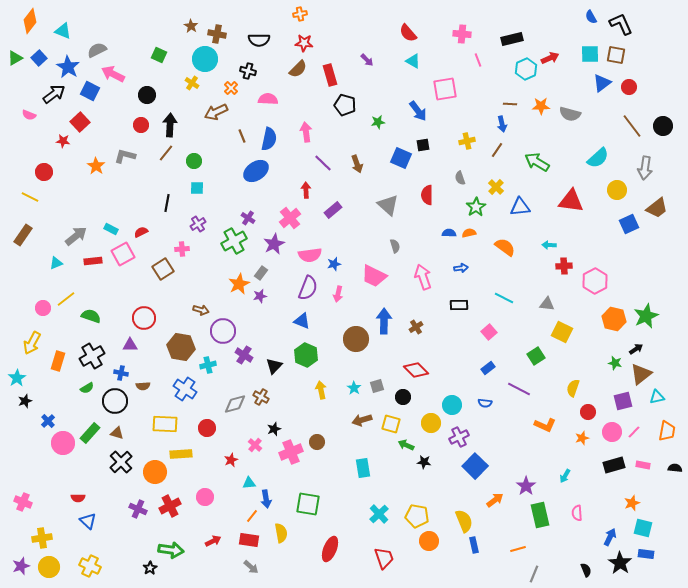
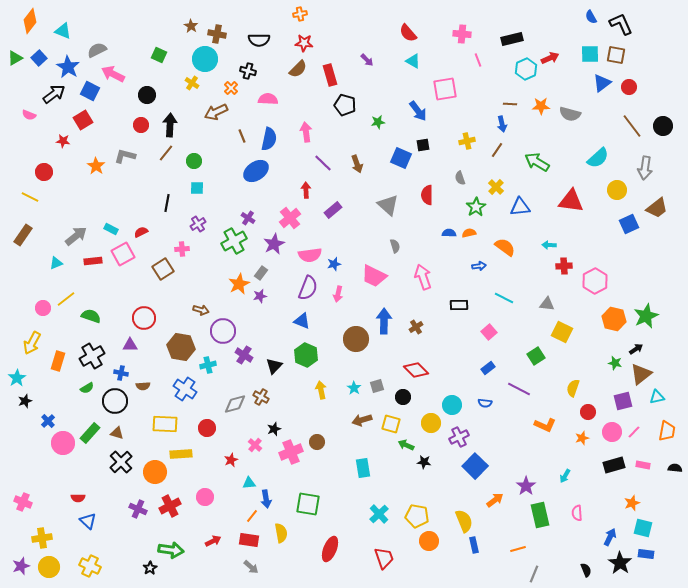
red square at (80, 122): moved 3 px right, 2 px up; rotated 12 degrees clockwise
blue arrow at (461, 268): moved 18 px right, 2 px up
